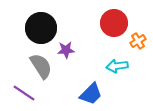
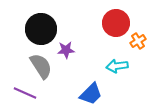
red circle: moved 2 px right
black circle: moved 1 px down
purple line: moved 1 px right; rotated 10 degrees counterclockwise
